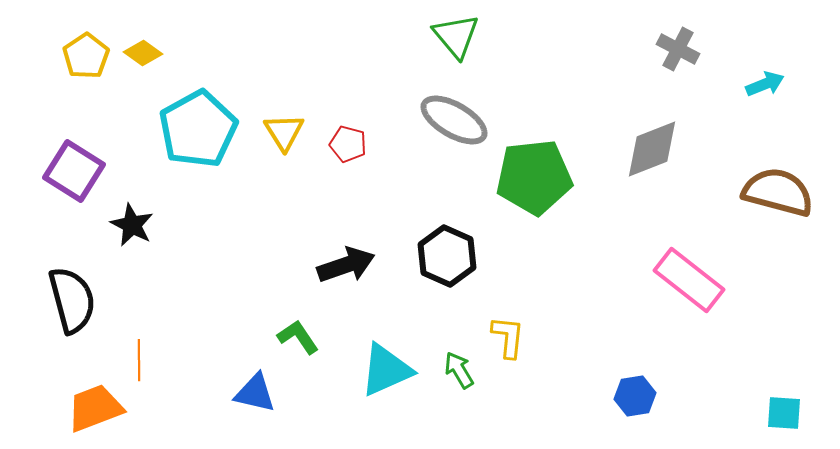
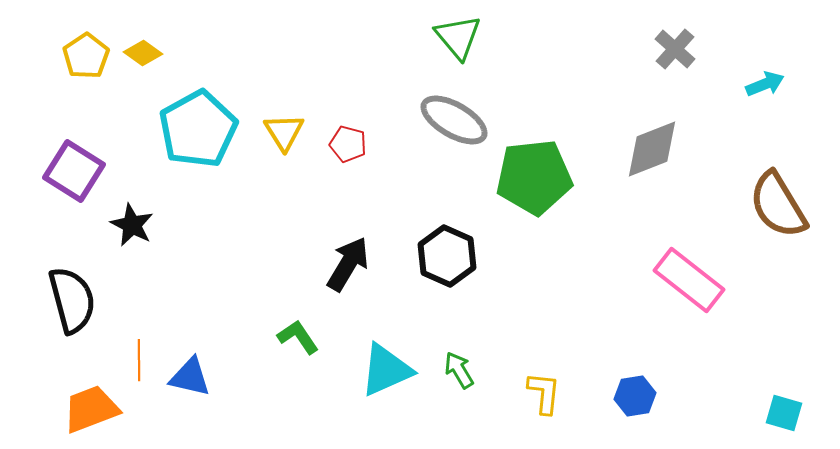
green triangle: moved 2 px right, 1 px down
gray cross: moved 3 px left; rotated 15 degrees clockwise
brown semicircle: moved 13 px down; rotated 136 degrees counterclockwise
black arrow: moved 2 px right, 1 px up; rotated 40 degrees counterclockwise
yellow L-shape: moved 36 px right, 56 px down
blue triangle: moved 65 px left, 16 px up
orange trapezoid: moved 4 px left, 1 px down
cyan square: rotated 12 degrees clockwise
